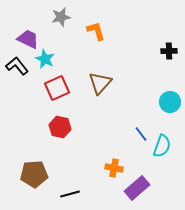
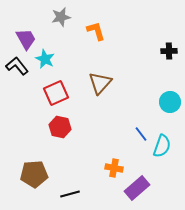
purple trapezoid: moved 2 px left; rotated 35 degrees clockwise
red square: moved 1 px left, 5 px down
